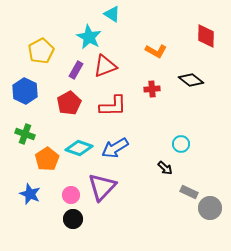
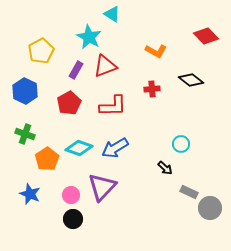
red diamond: rotated 45 degrees counterclockwise
